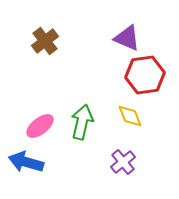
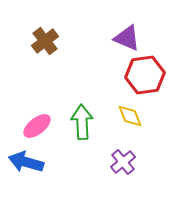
green arrow: rotated 16 degrees counterclockwise
pink ellipse: moved 3 px left
